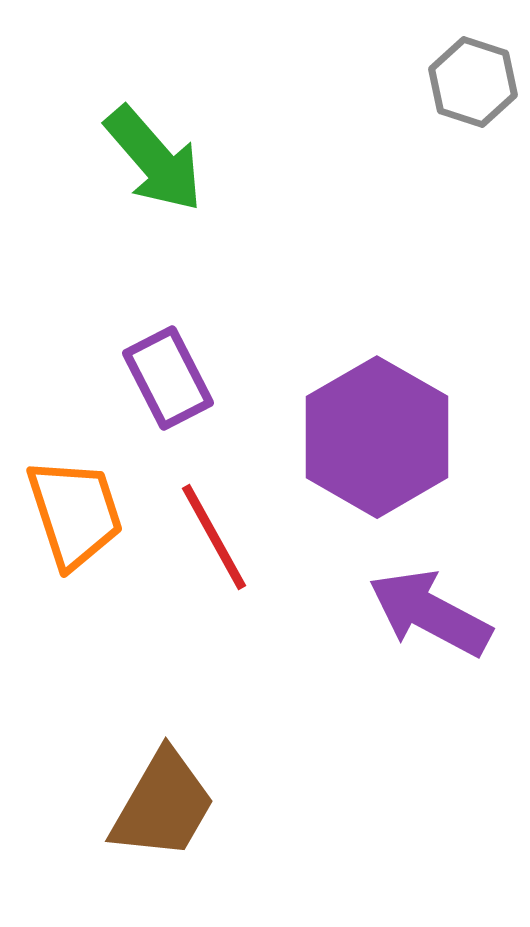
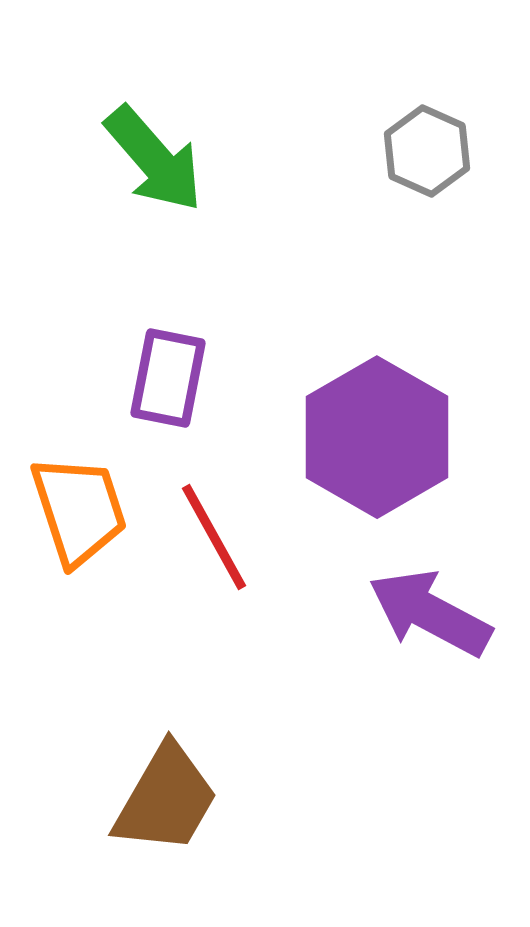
gray hexagon: moved 46 px left, 69 px down; rotated 6 degrees clockwise
purple rectangle: rotated 38 degrees clockwise
orange trapezoid: moved 4 px right, 3 px up
brown trapezoid: moved 3 px right, 6 px up
